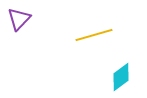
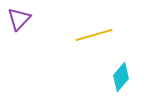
cyan diamond: rotated 12 degrees counterclockwise
